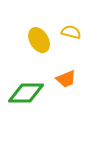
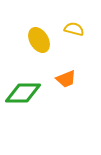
yellow semicircle: moved 3 px right, 3 px up
green diamond: moved 3 px left
